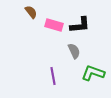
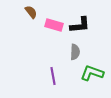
gray semicircle: moved 1 px right, 1 px down; rotated 28 degrees clockwise
green L-shape: moved 1 px left
